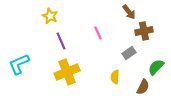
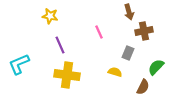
brown arrow: rotated 21 degrees clockwise
yellow star: rotated 14 degrees counterclockwise
pink line: moved 1 px right, 1 px up
purple line: moved 1 px left, 4 px down
gray rectangle: moved 1 px left; rotated 32 degrees counterclockwise
yellow cross: moved 3 px down; rotated 30 degrees clockwise
yellow semicircle: moved 5 px up; rotated 104 degrees clockwise
